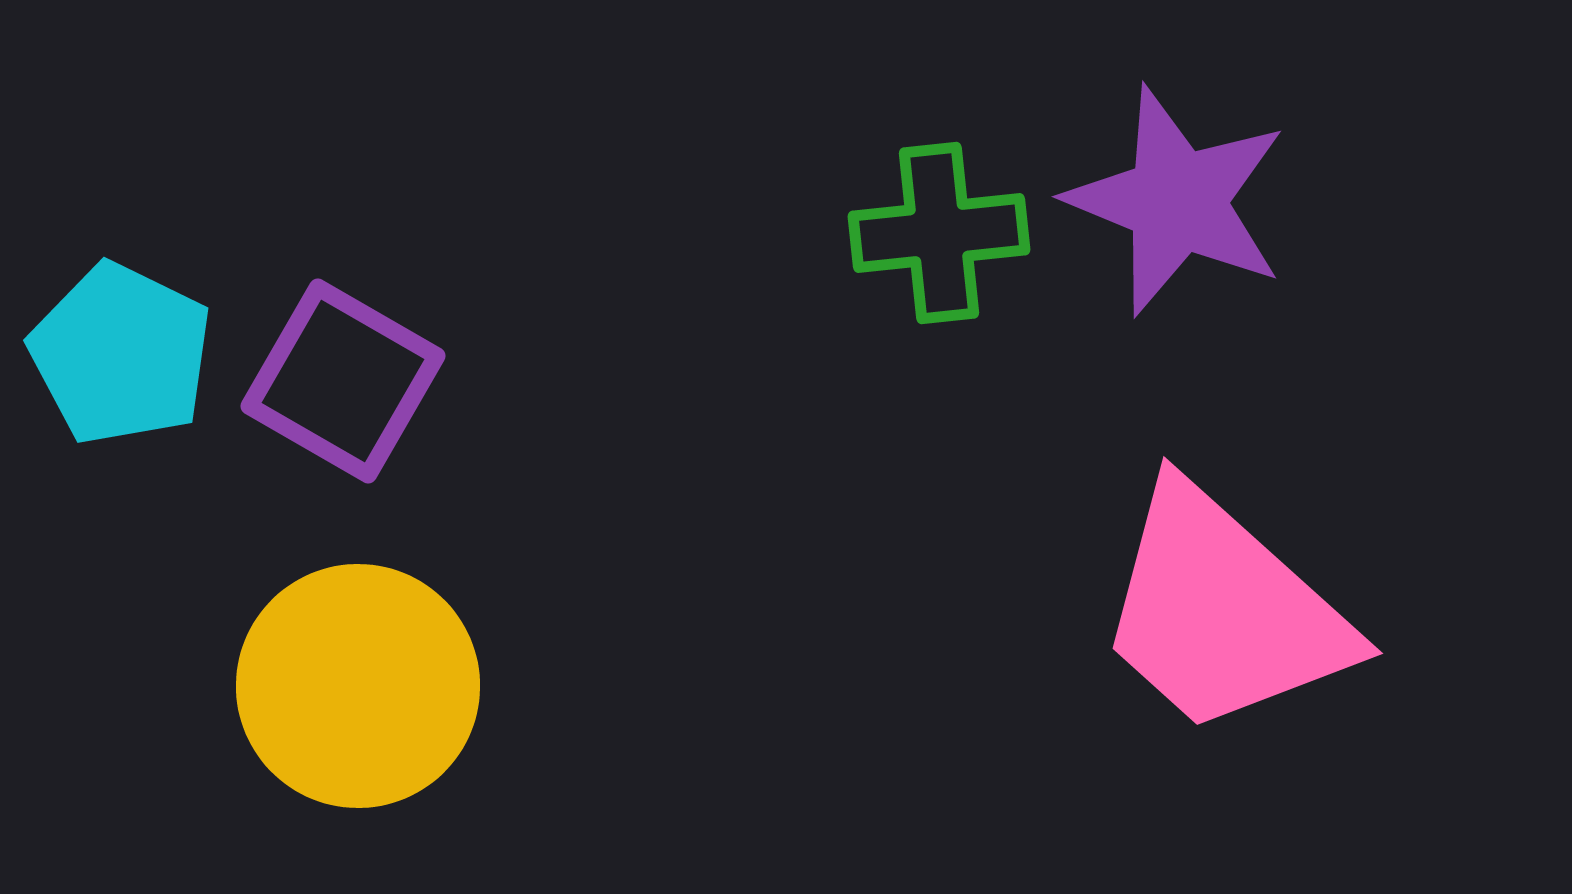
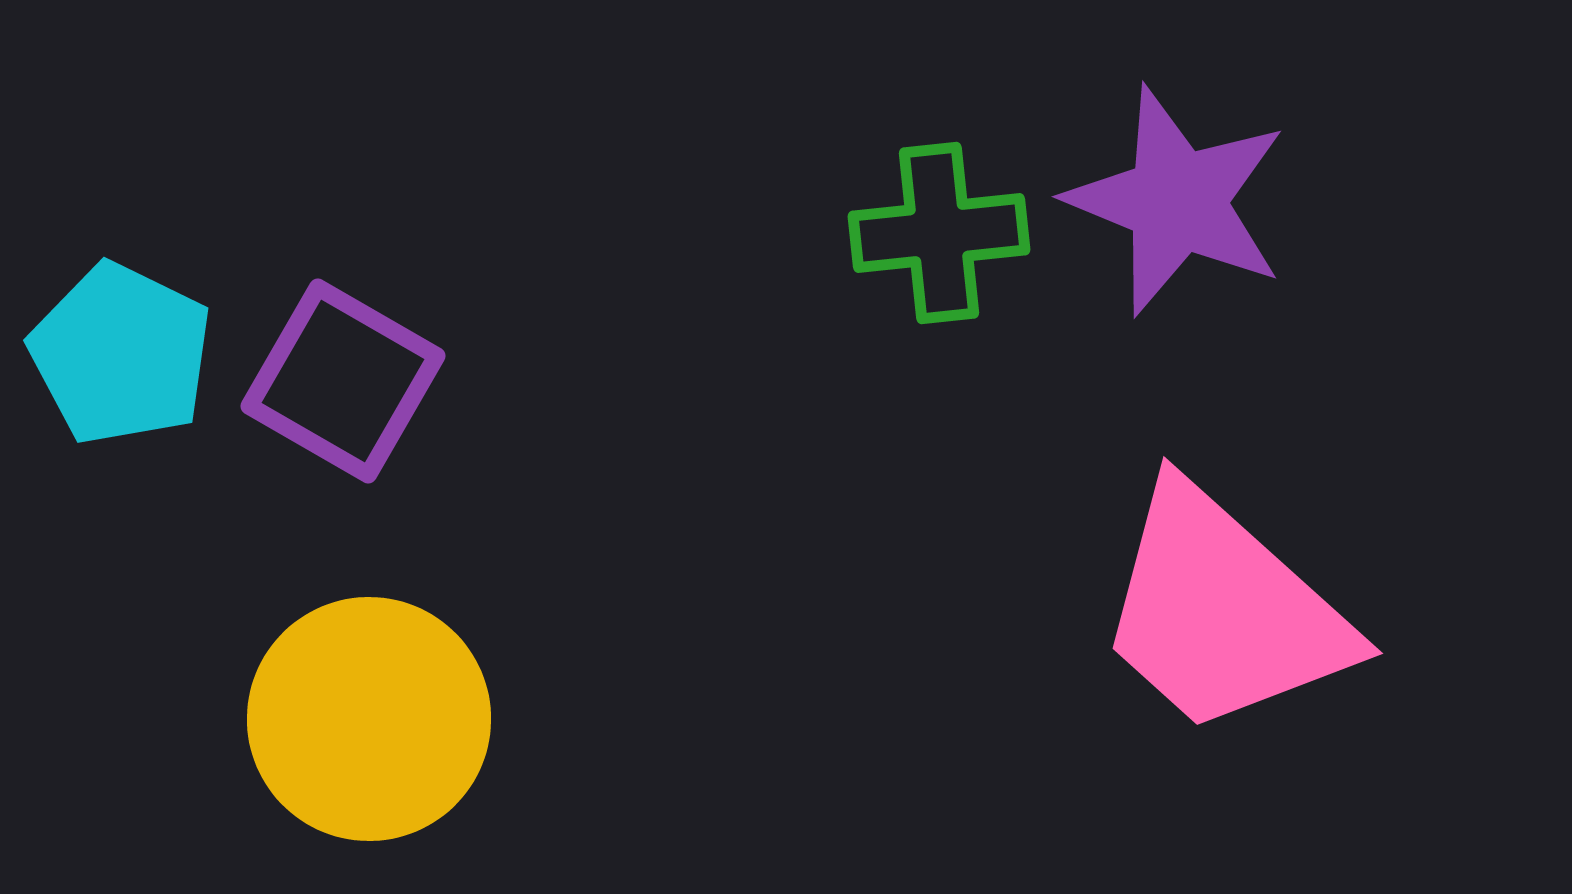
yellow circle: moved 11 px right, 33 px down
